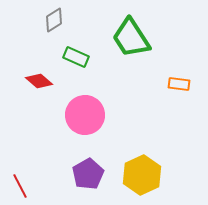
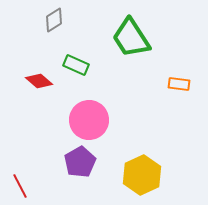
green rectangle: moved 8 px down
pink circle: moved 4 px right, 5 px down
purple pentagon: moved 8 px left, 12 px up
